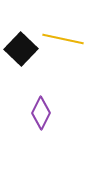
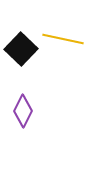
purple diamond: moved 18 px left, 2 px up
